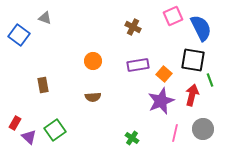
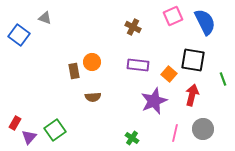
blue semicircle: moved 4 px right, 6 px up
orange circle: moved 1 px left, 1 px down
purple rectangle: rotated 15 degrees clockwise
orange square: moved 5 px right
green line: moved 13 px right, 1 px up
brown rectangle: moved 31 px right, 14 px up
purple star: moved 7 px left
purple triangle: rotated 28 degrees clockwise
